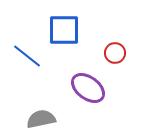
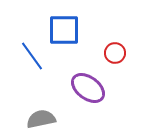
blue line: moved 5 px right; rotated 16 degrees clockwise
